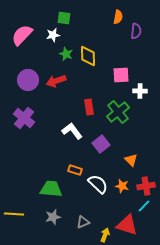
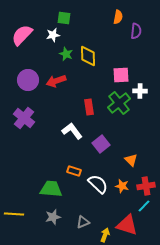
green cross: moved 1 px right, 9 px up
orange rectangle: moved 1 px left, 1 px down
